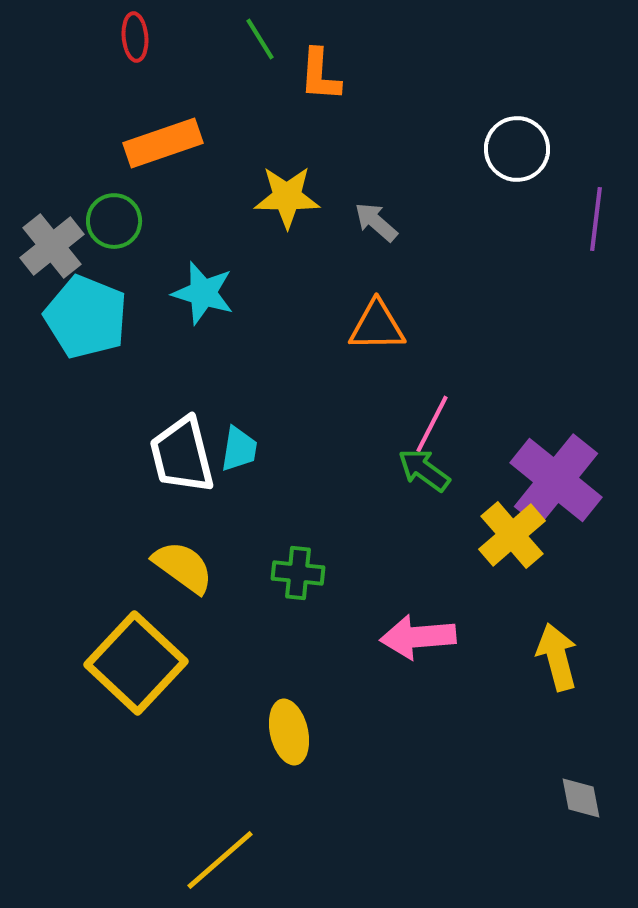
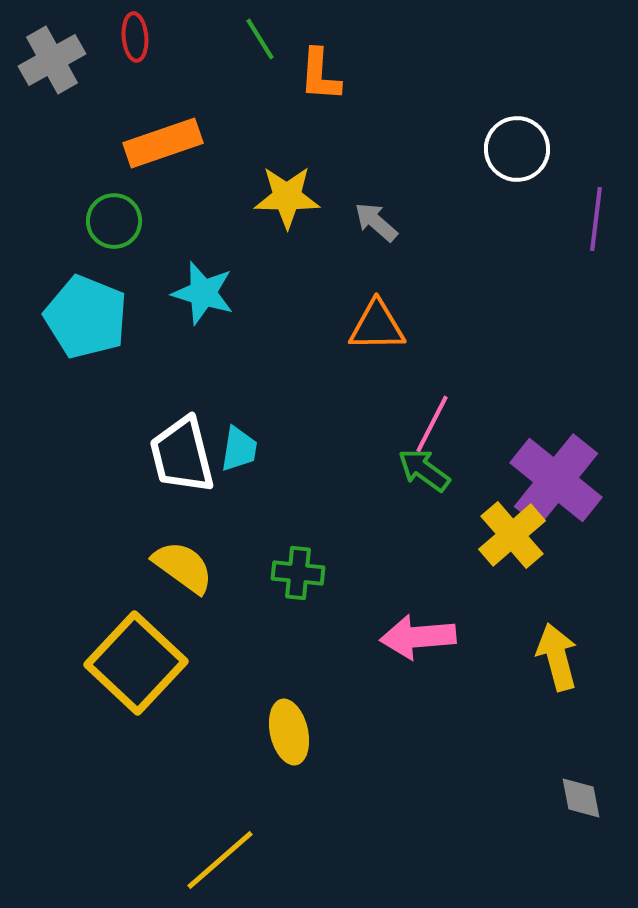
gray cross: moved 186 px up; rotated 10 degrees clockwise
